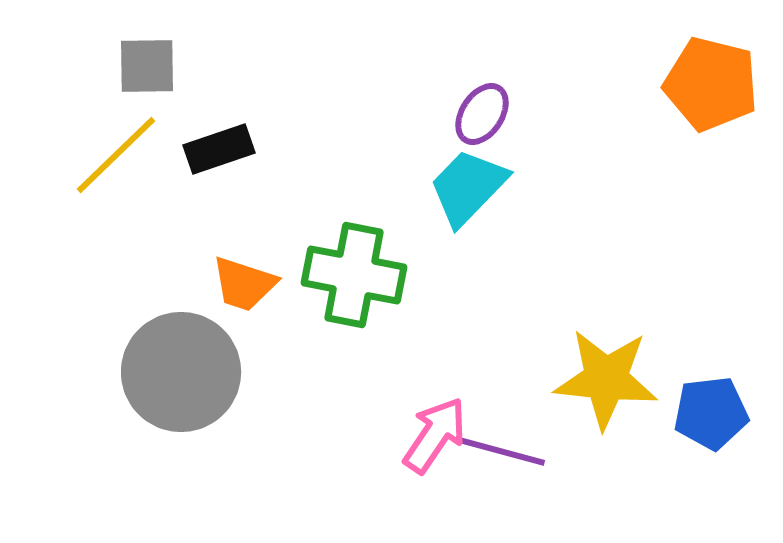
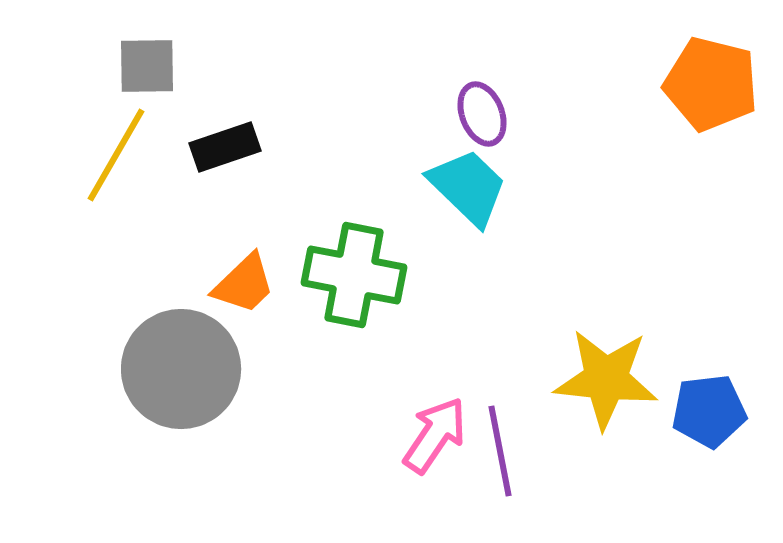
purple ellipse: rotated 54 degrees counterclockwise
black rectangle: moved 6 px right, 2 px up
yellow line: rotated 16 degrees counterclockwise
cyan trapezoid: rotated 90 degrees clockwise
orange trapezoid: rotated 62 degrees counterclockwise
gray circle: moved 3 px up
blue pentagon: moved 2 px left, 2 px up
purple line: rotated 64 degrees clockwise
